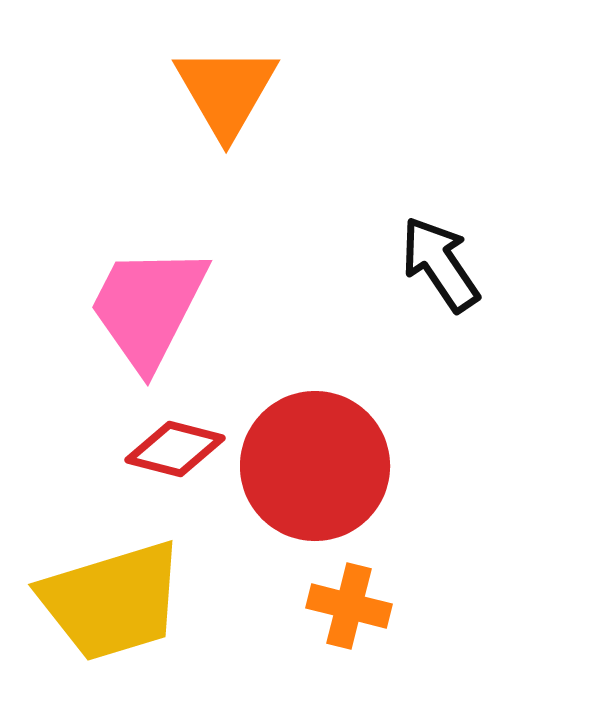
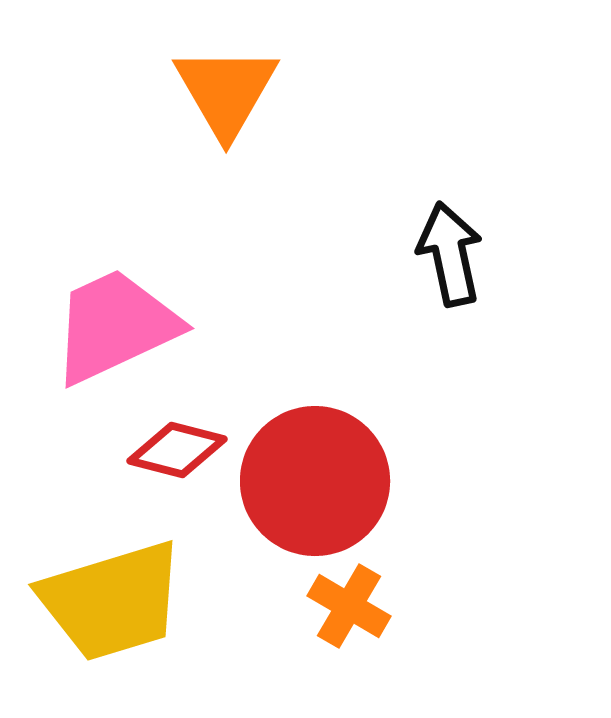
black arrow: moved 10 px right, 10 px up; rotated 22 degrees clockwise
pink trapezoid: moved 33 px left, 19 px down; rotated 38 degrees clockwise
red diamond: moved 2 px right, 1 px down
red circle: moved 15 px down
orange cross: rotated 16 degrees clockwise
